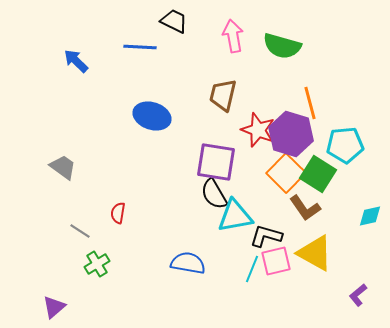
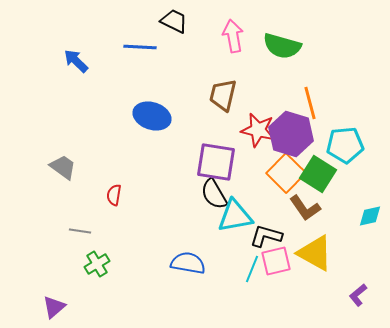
red star: rotated 8 degrees counterclockwise
red semicircle: moved 4 px left, 18 px up
gray line: rotated 25 degrees counterclockwise
